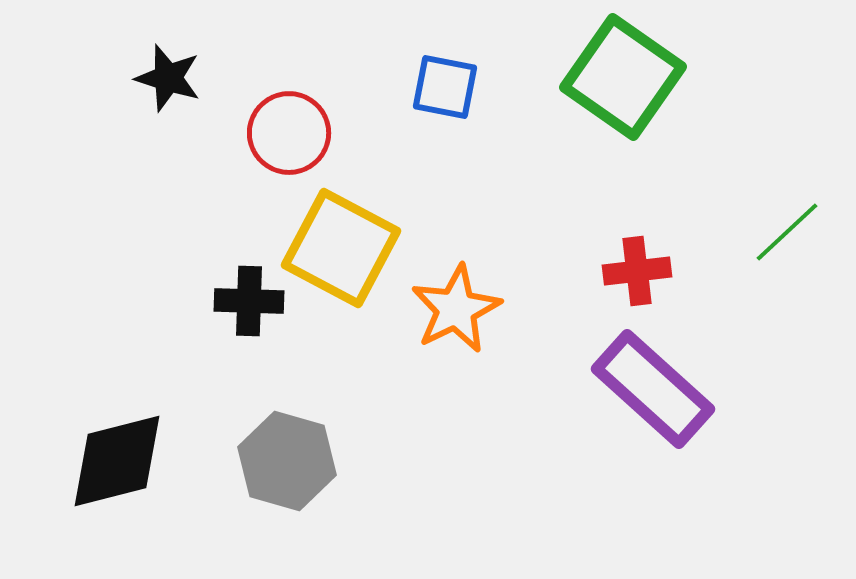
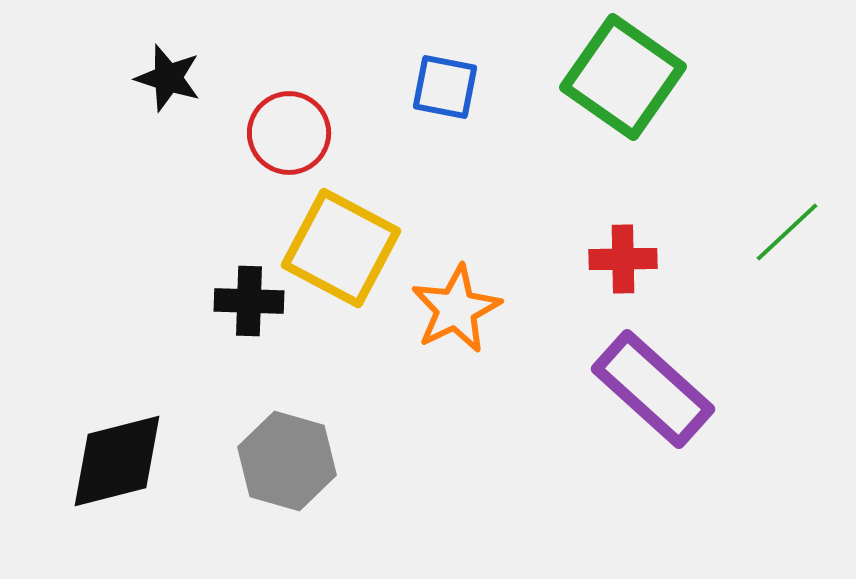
red cross: moved 14 px left, 12 px up; rotated 6 degrees clockwise
